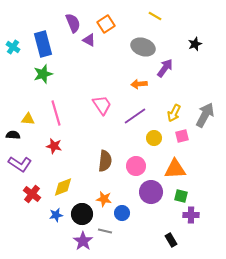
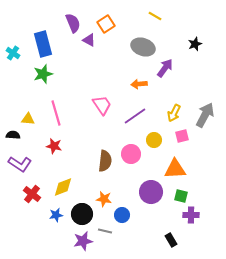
cyan cross: moved 6 px down
yellow circle: moved 2 px down
pink circle: moved 5 px left, 12 px up
blue circle: moved 2 px down
purple star: rotated 24 degrees clockwise
